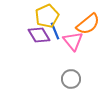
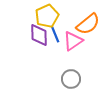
blue line: moved 3 px down
purple diamond: rotated 30 degrees clockwise
pink triangle: rotated 35 degrees clockwise
